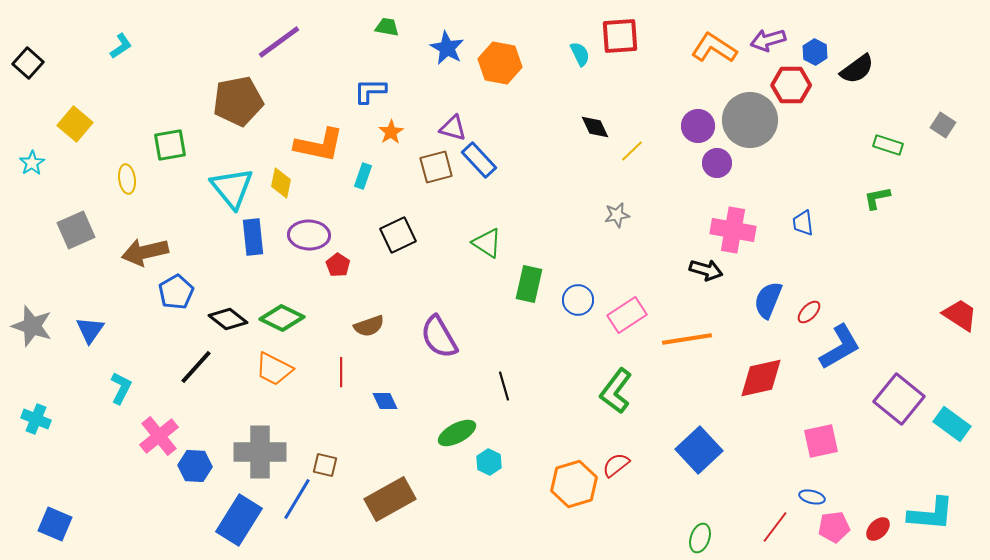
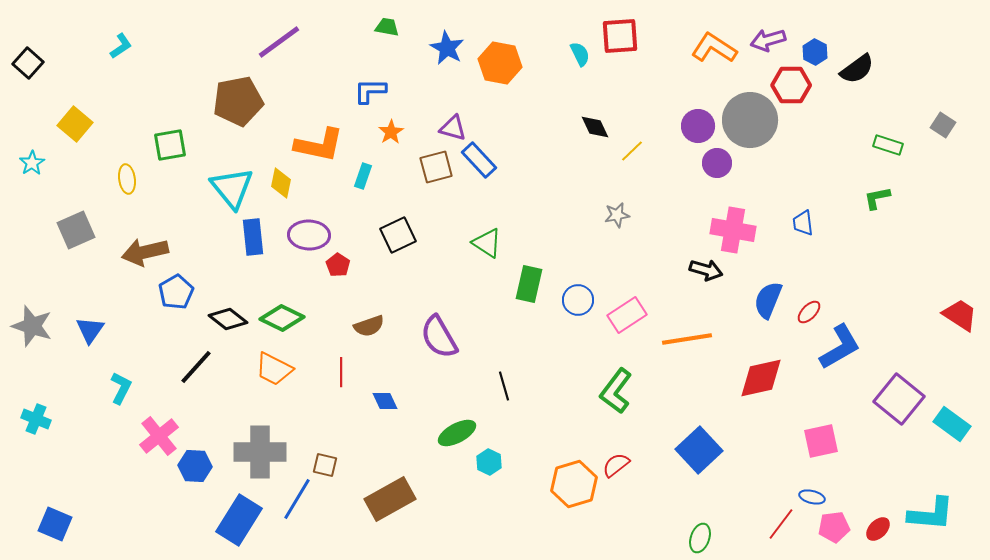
red line at (775, 527): moved 6 px right, 3 px up
